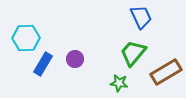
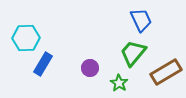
blue trapezoid: moved 3 px down
purple circle: moved 15 px right, 9 px down
green star: rotated 24 degrees clockwise
